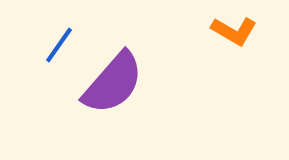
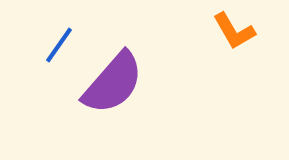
orange L-shape: rotated 30 degrees clockwise
